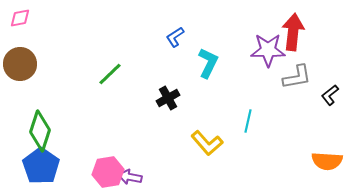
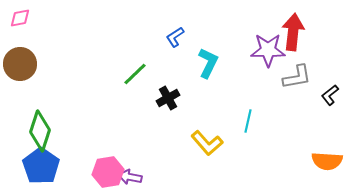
green line: moved 25 px right
